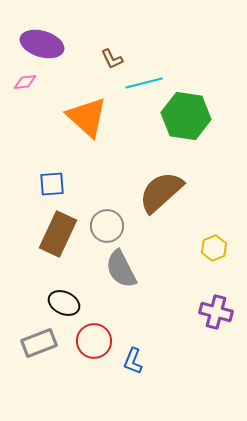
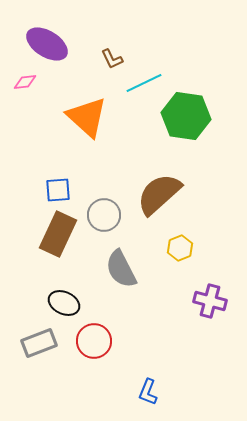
purple ellipse: moved 5 px right; rotated 15 degrees clockwise
cyan line: rotated 12 degrees counterclockwise
blue square: moved 6 px right, 6 px down
brown semicircle: moved 2 px left, 2 px down
gray circle: moved 3 px left, 11 px up
yellow hexagon: moved 34 px left
purple cross: moved 6 px left, 11 px up
blue L-shape: moved 15 px right, 31 px down
